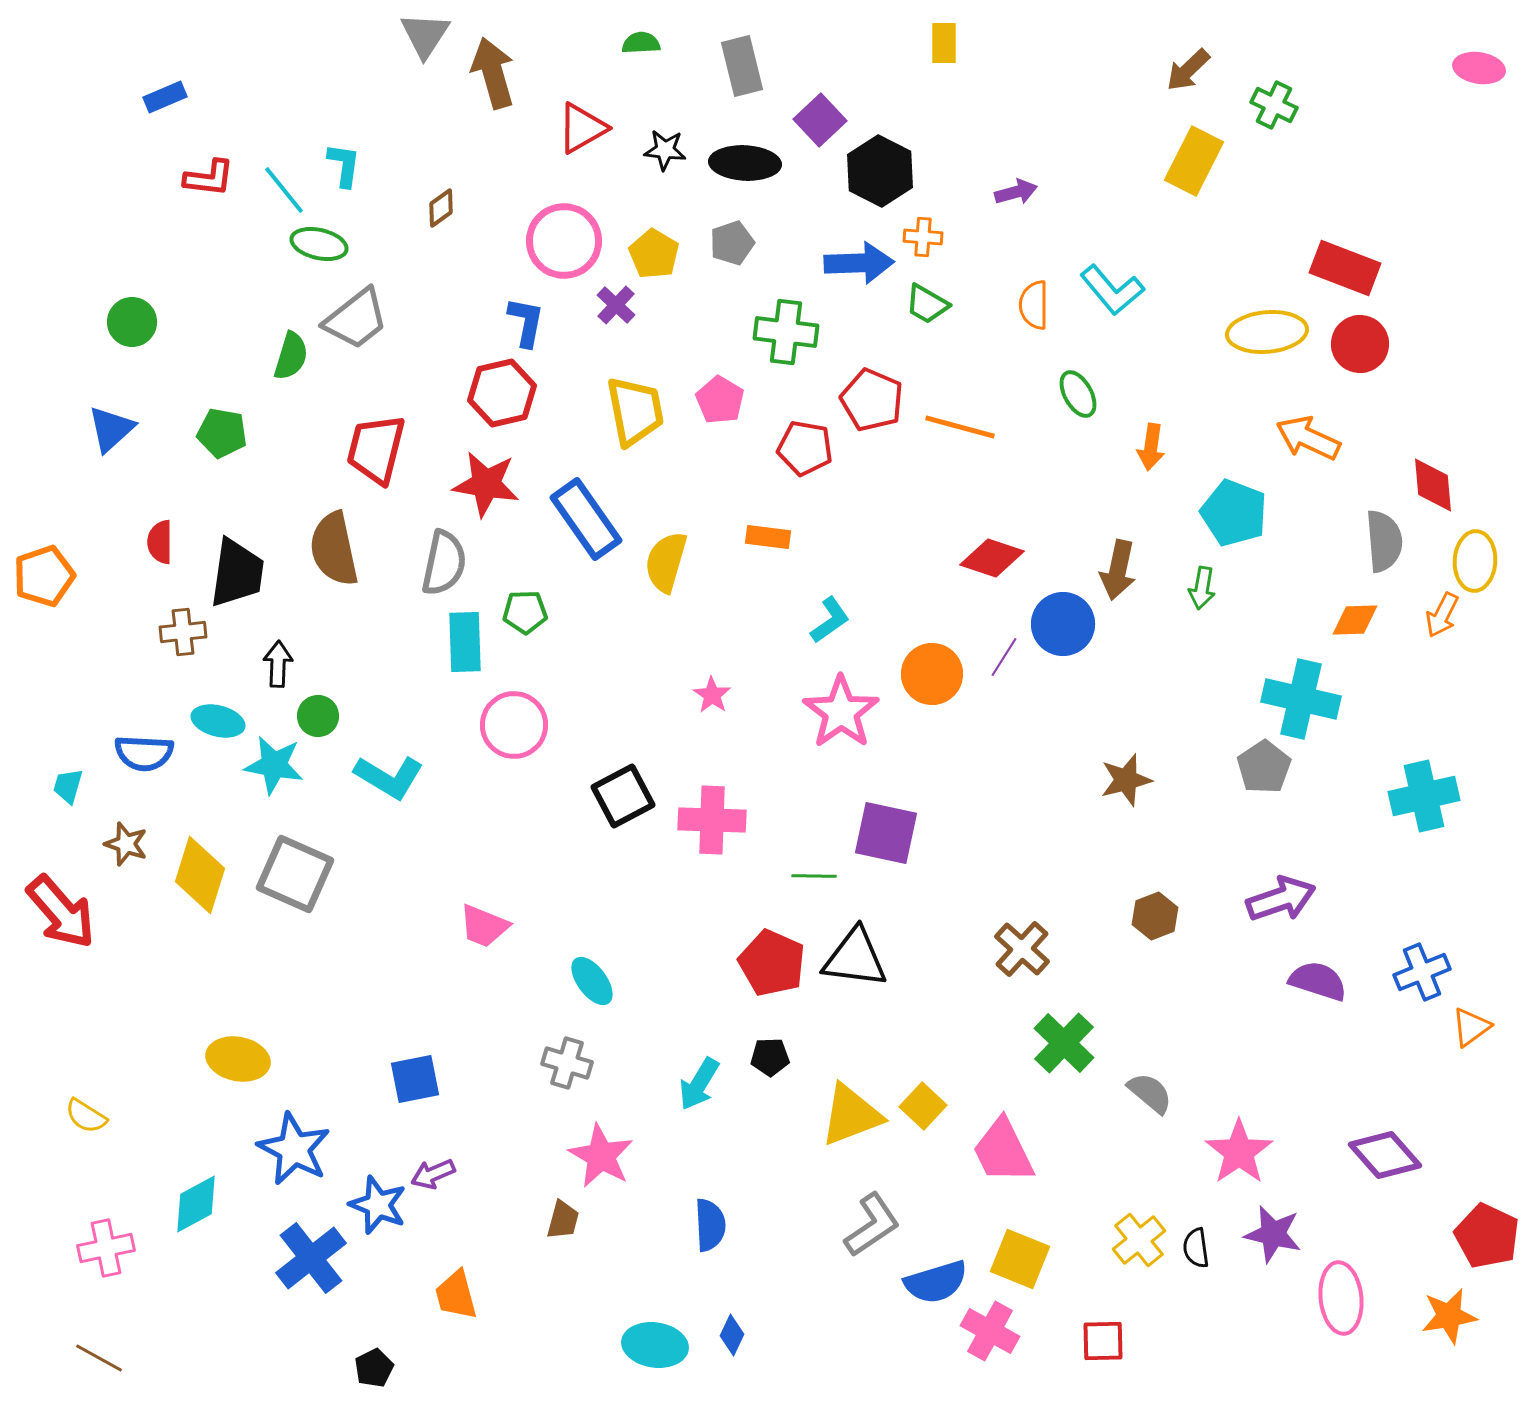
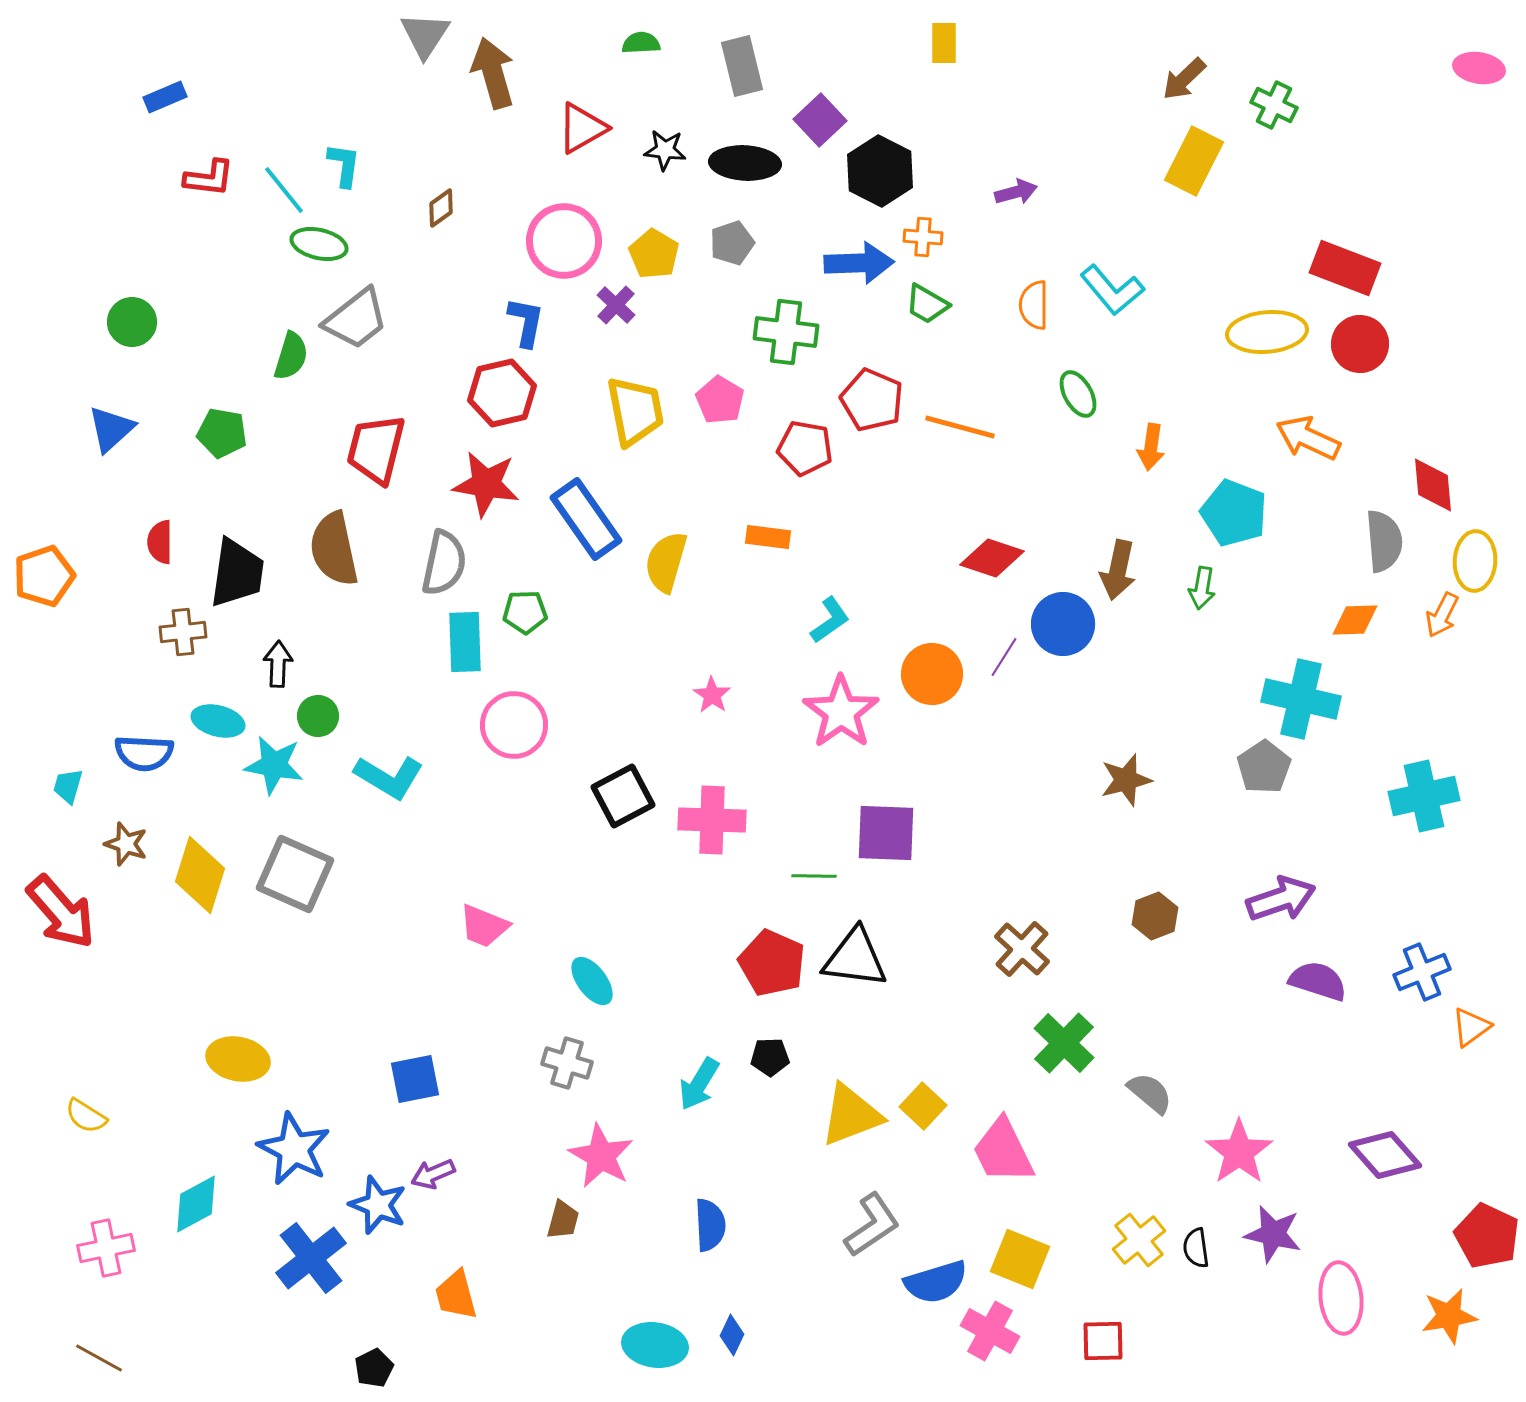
brown arrow at (1188, 70): moved 4 px left, 9 px down
purple square at (886, 833): rotated 10 degrees counterclockwise
